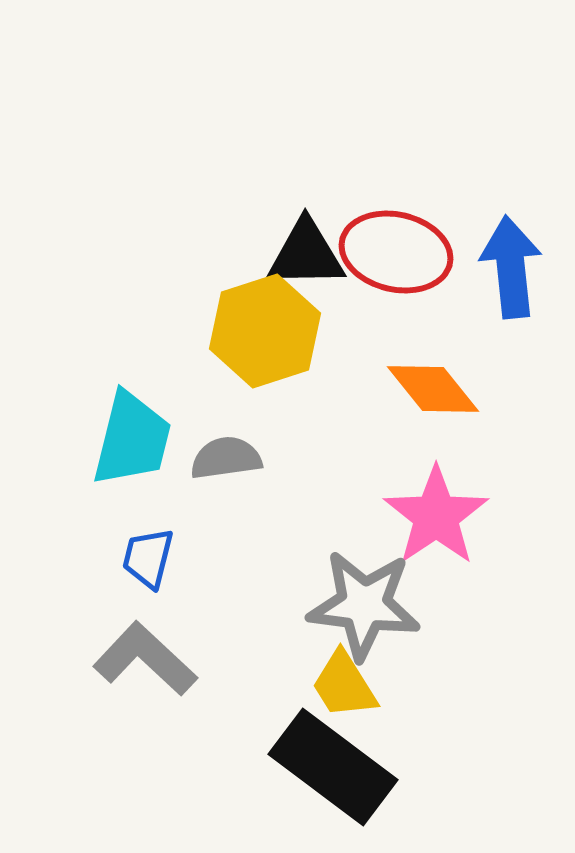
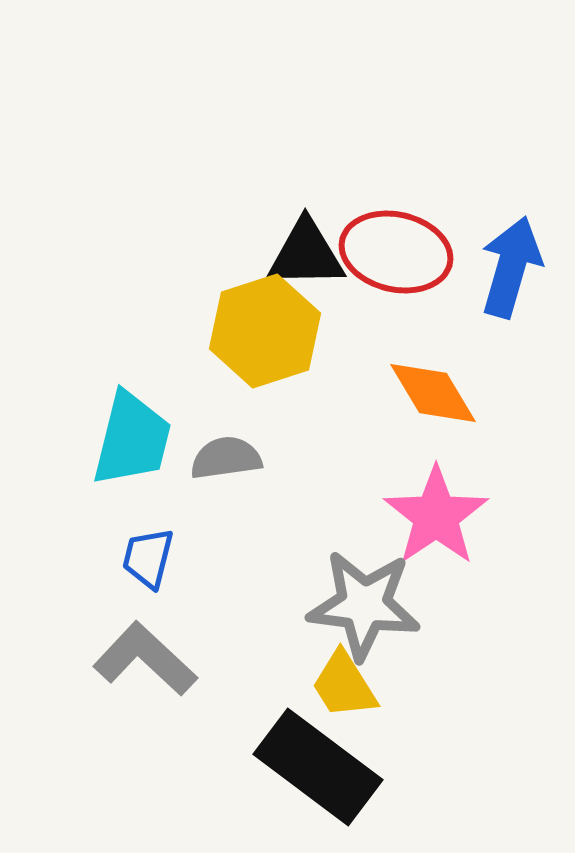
blue arrow: rotated 22 degrees clockwise
orange diamond: moved 4 px down; rotated 8 degrees clockwise
black rectangle: moved 15 px left
